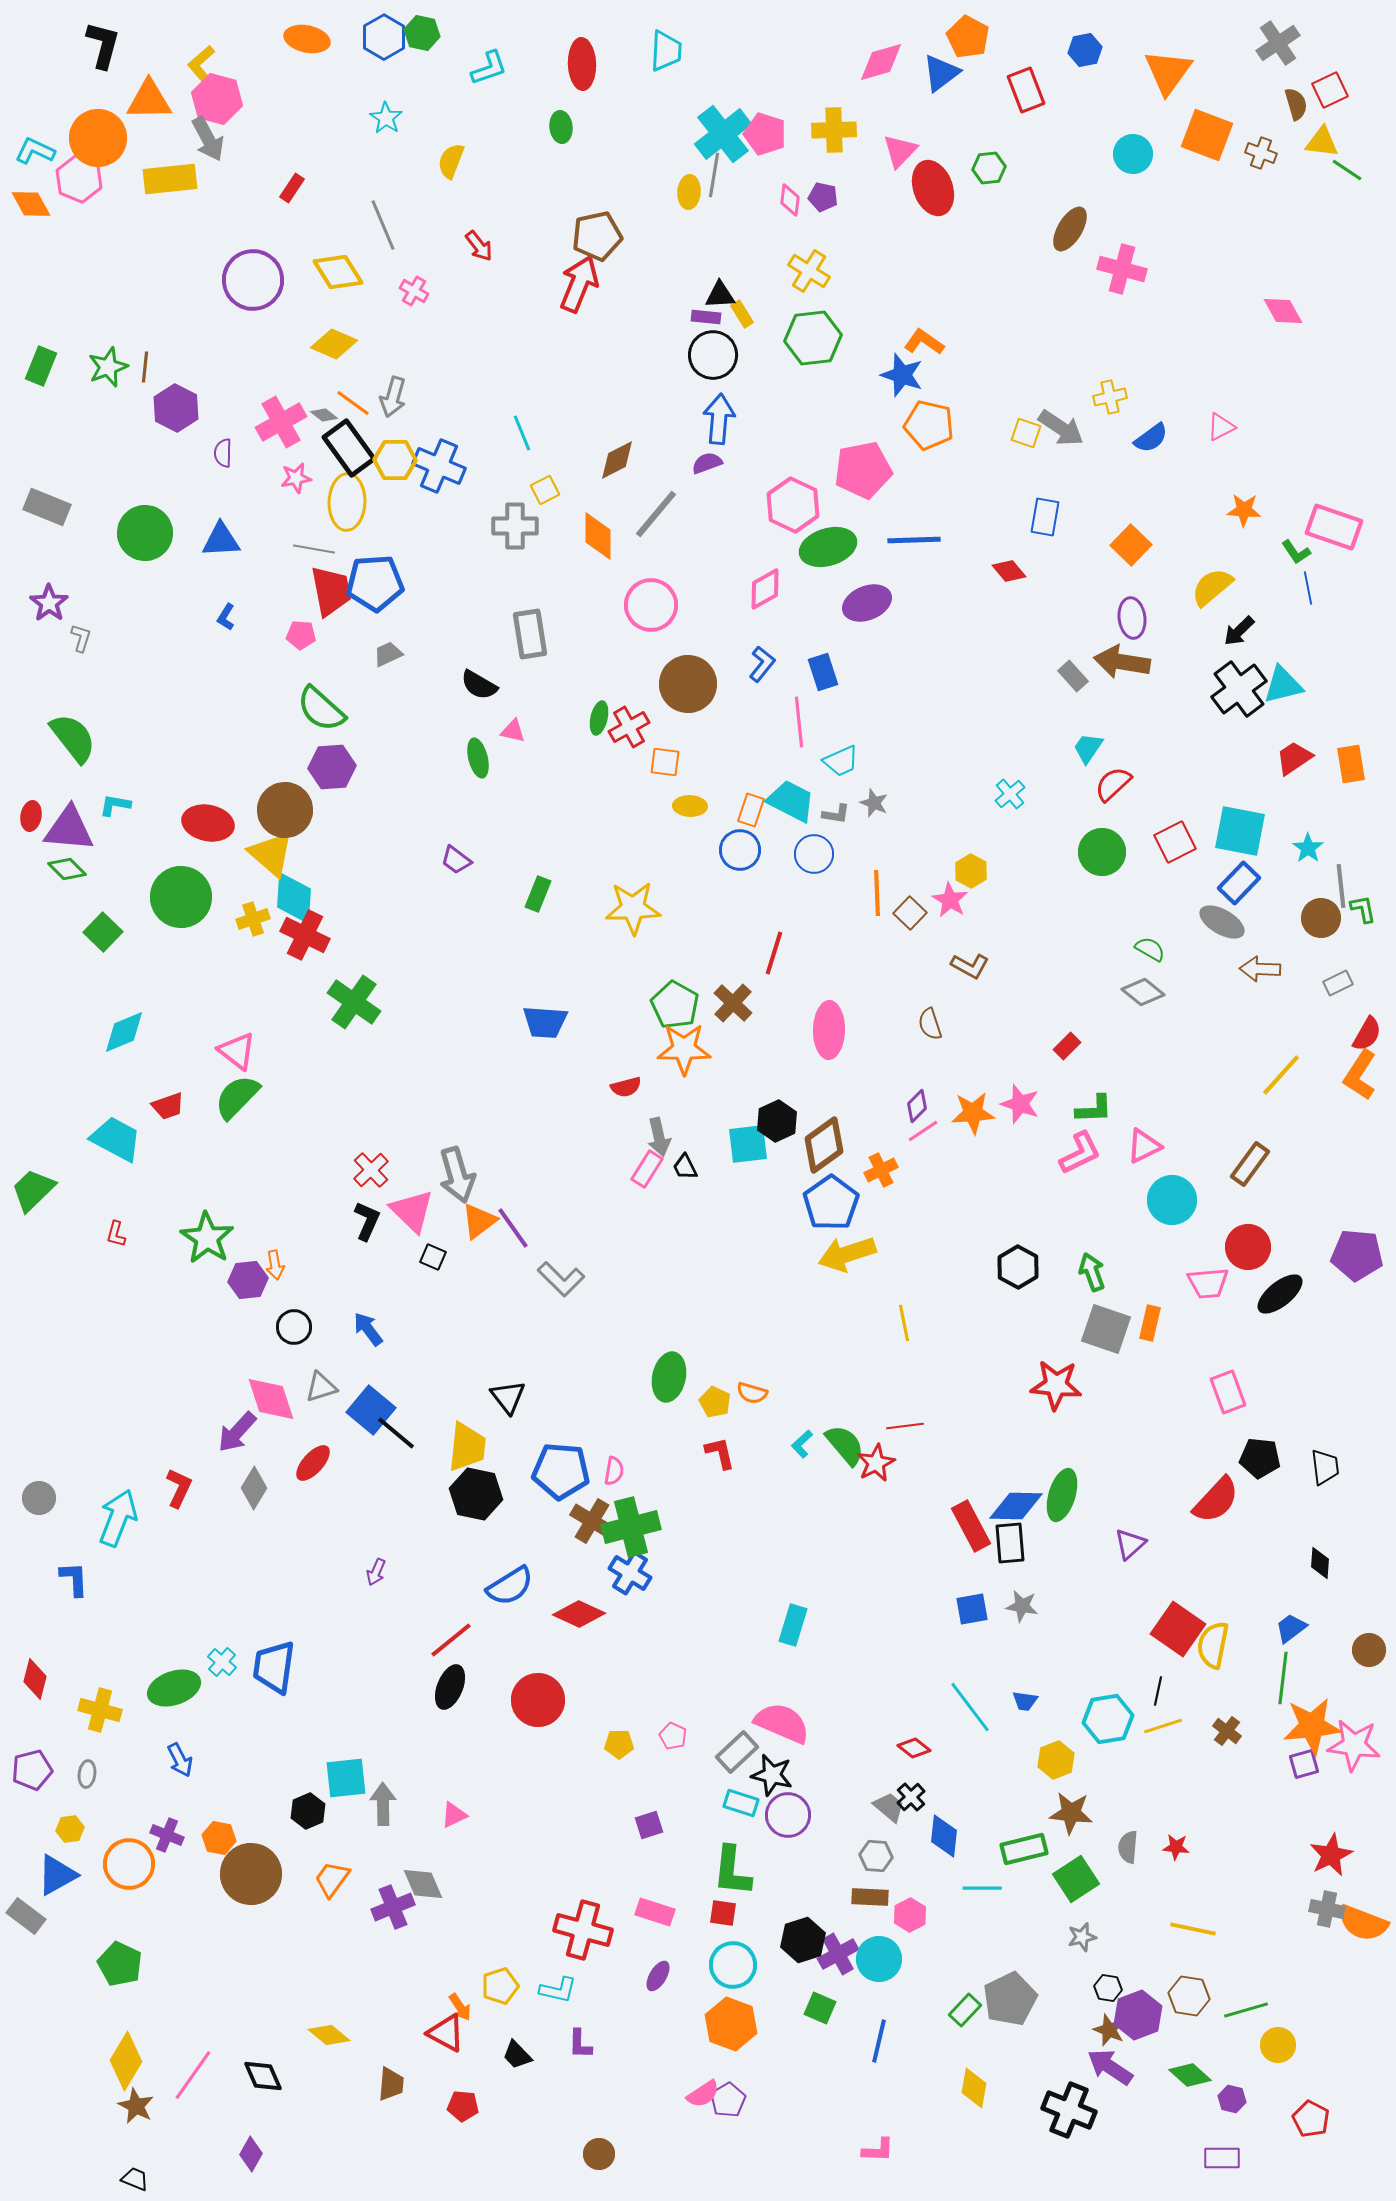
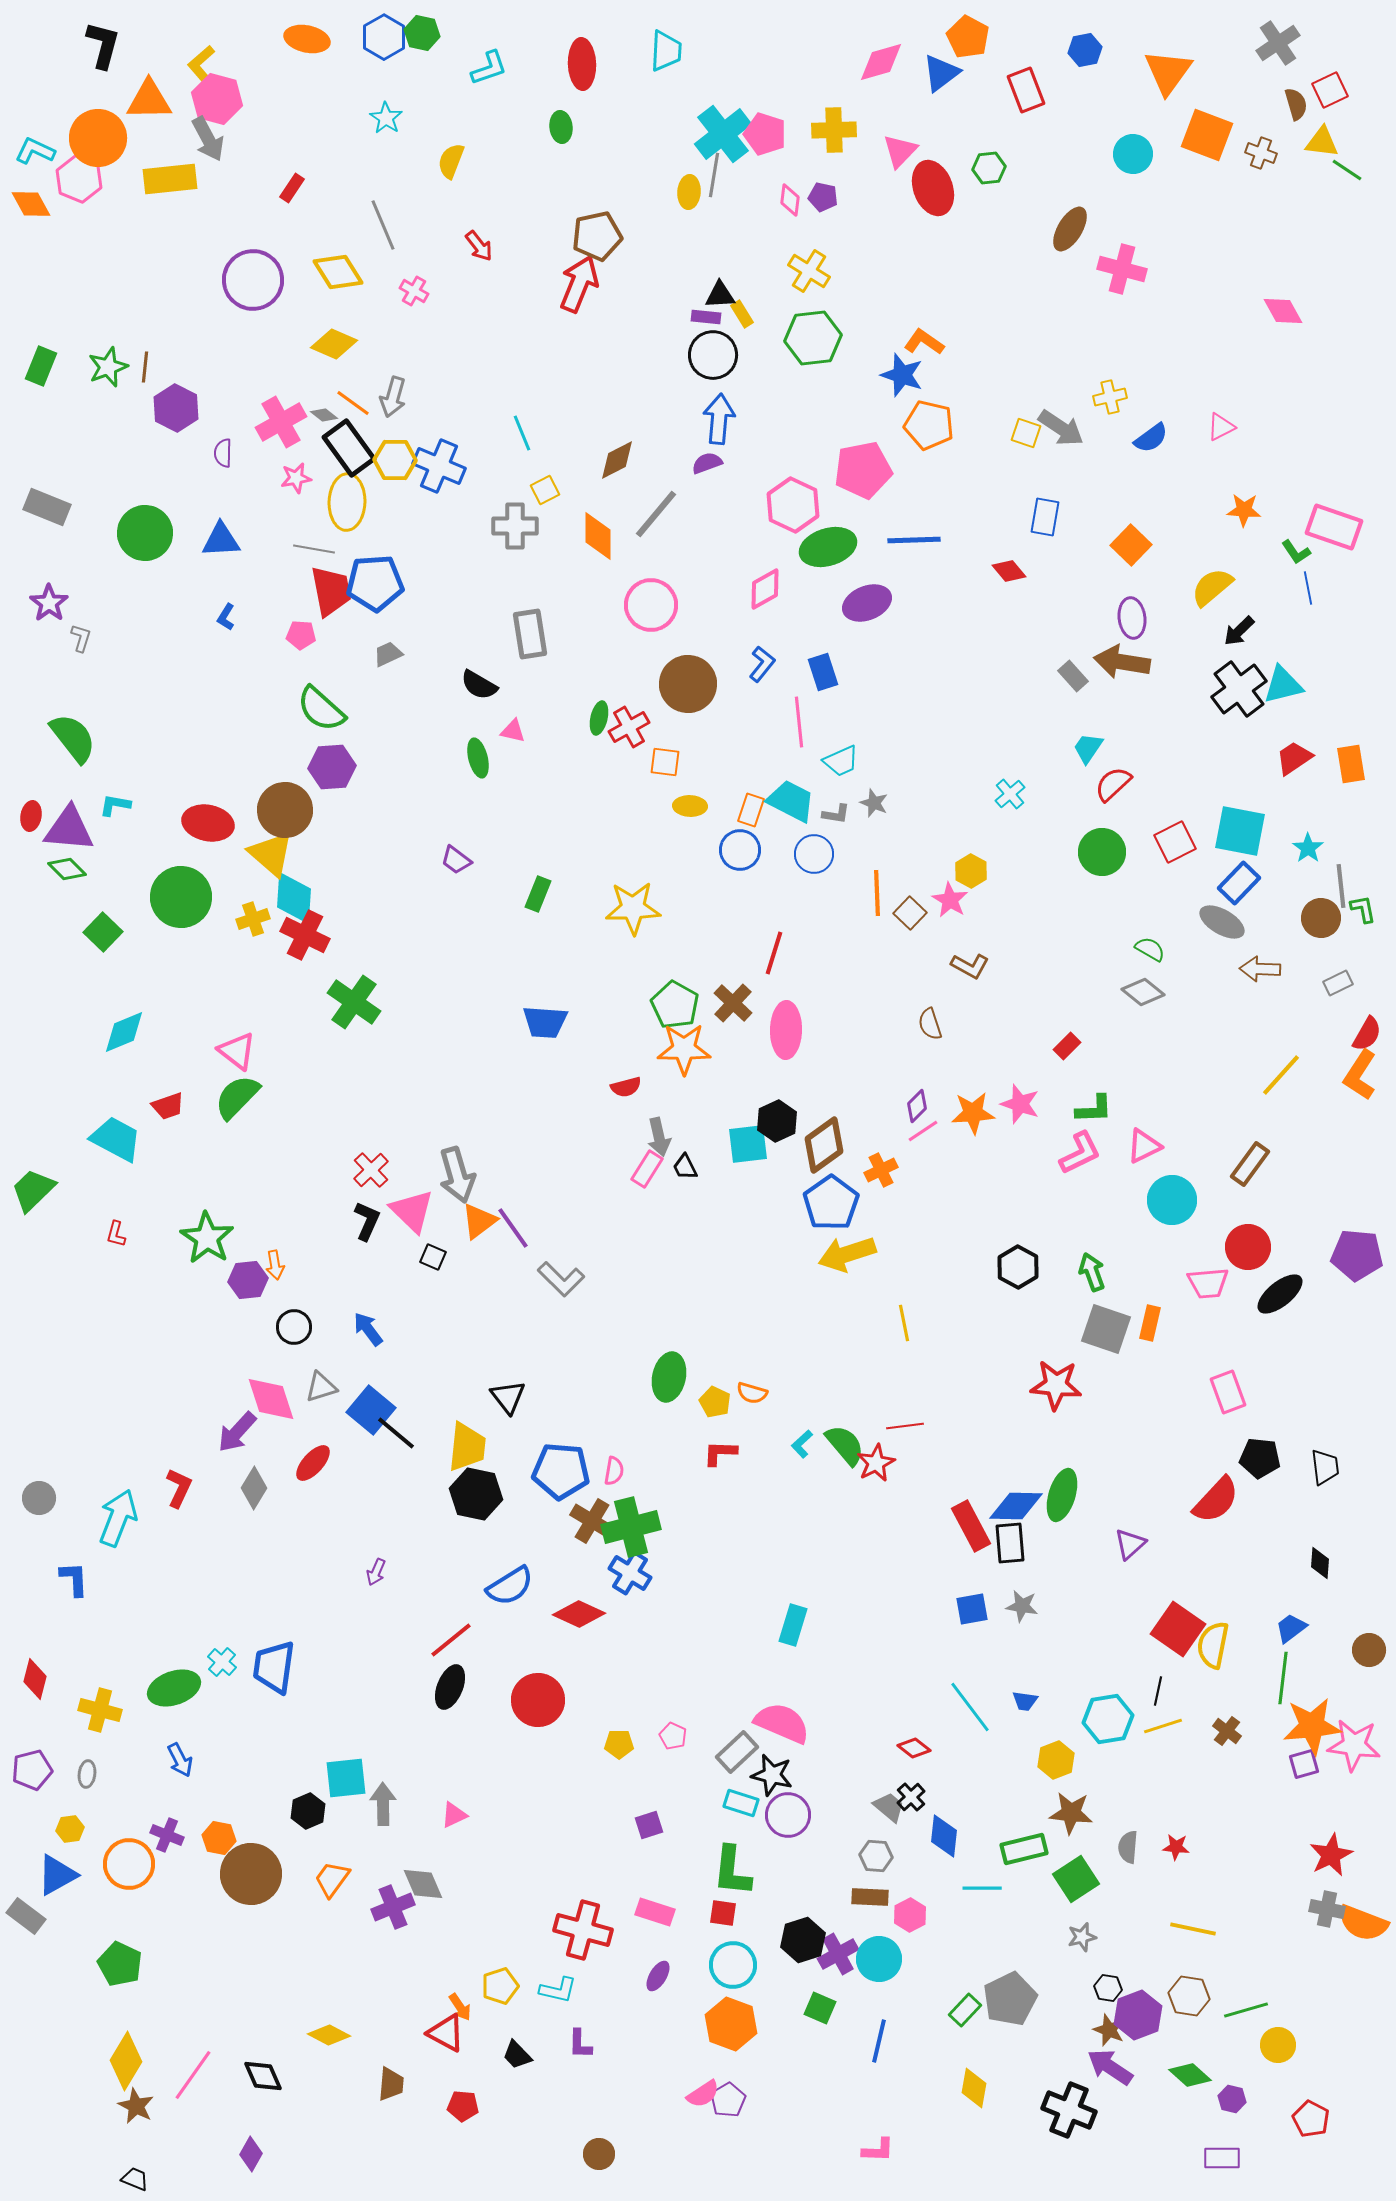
pink ellipse at (829, 1030): moved 43 px left
red L-shape at (720, 1453): rotated 75 degrees counterclockwise
yellow diamond at (329, 2035): rotated 12 degrees counterclockwise
